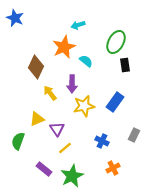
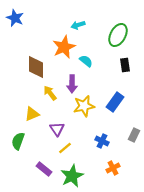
green ellipse: moved 2 px right, 7 px up
brown diamond: rotated 25 degrees counterclockwise
yellow triangle: moved 5 px left, 5 px up
